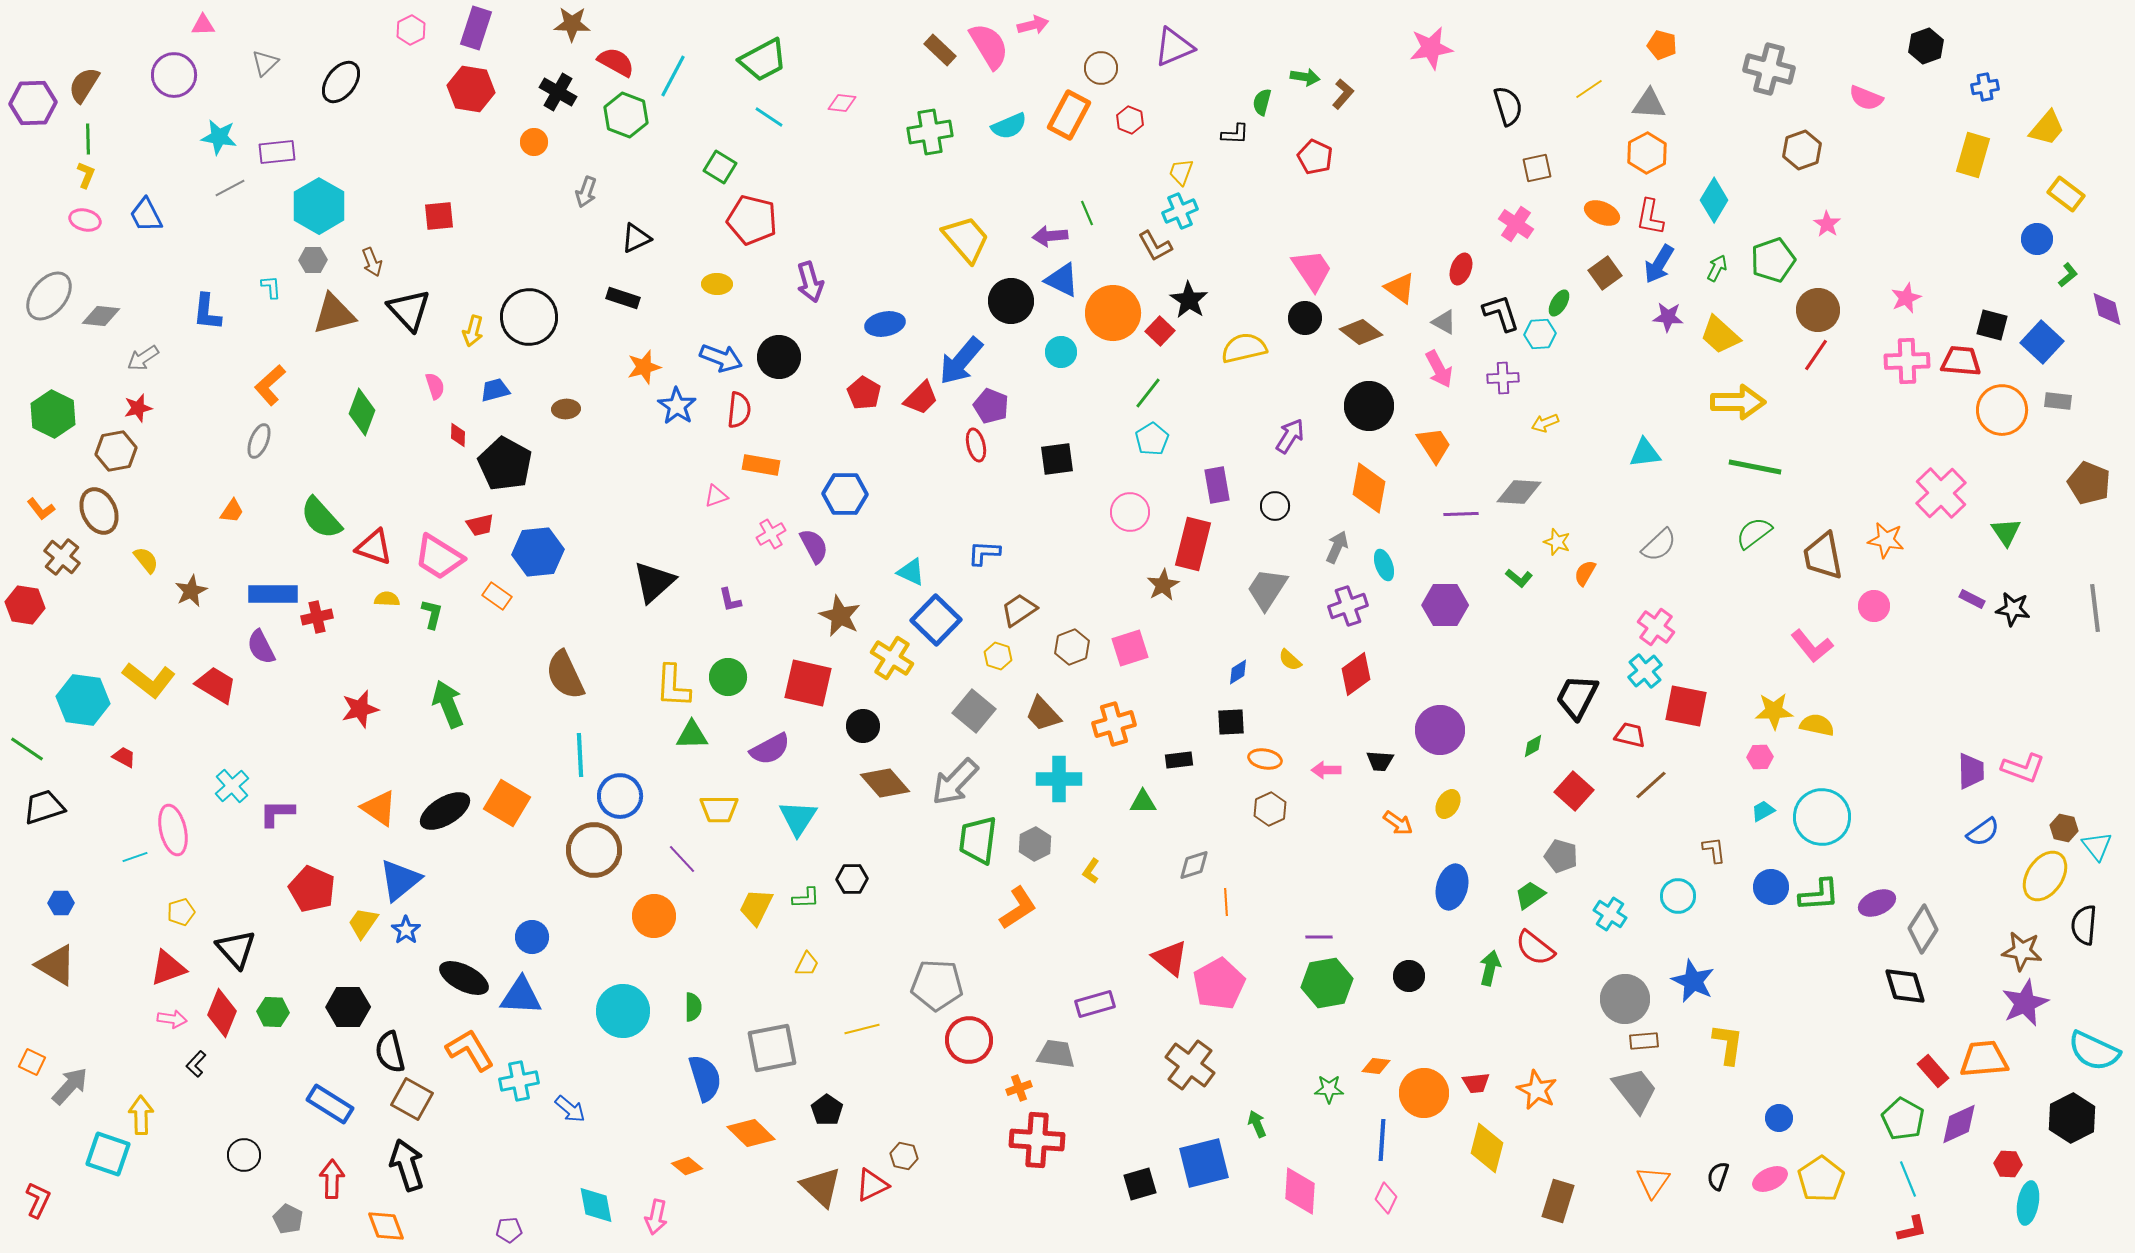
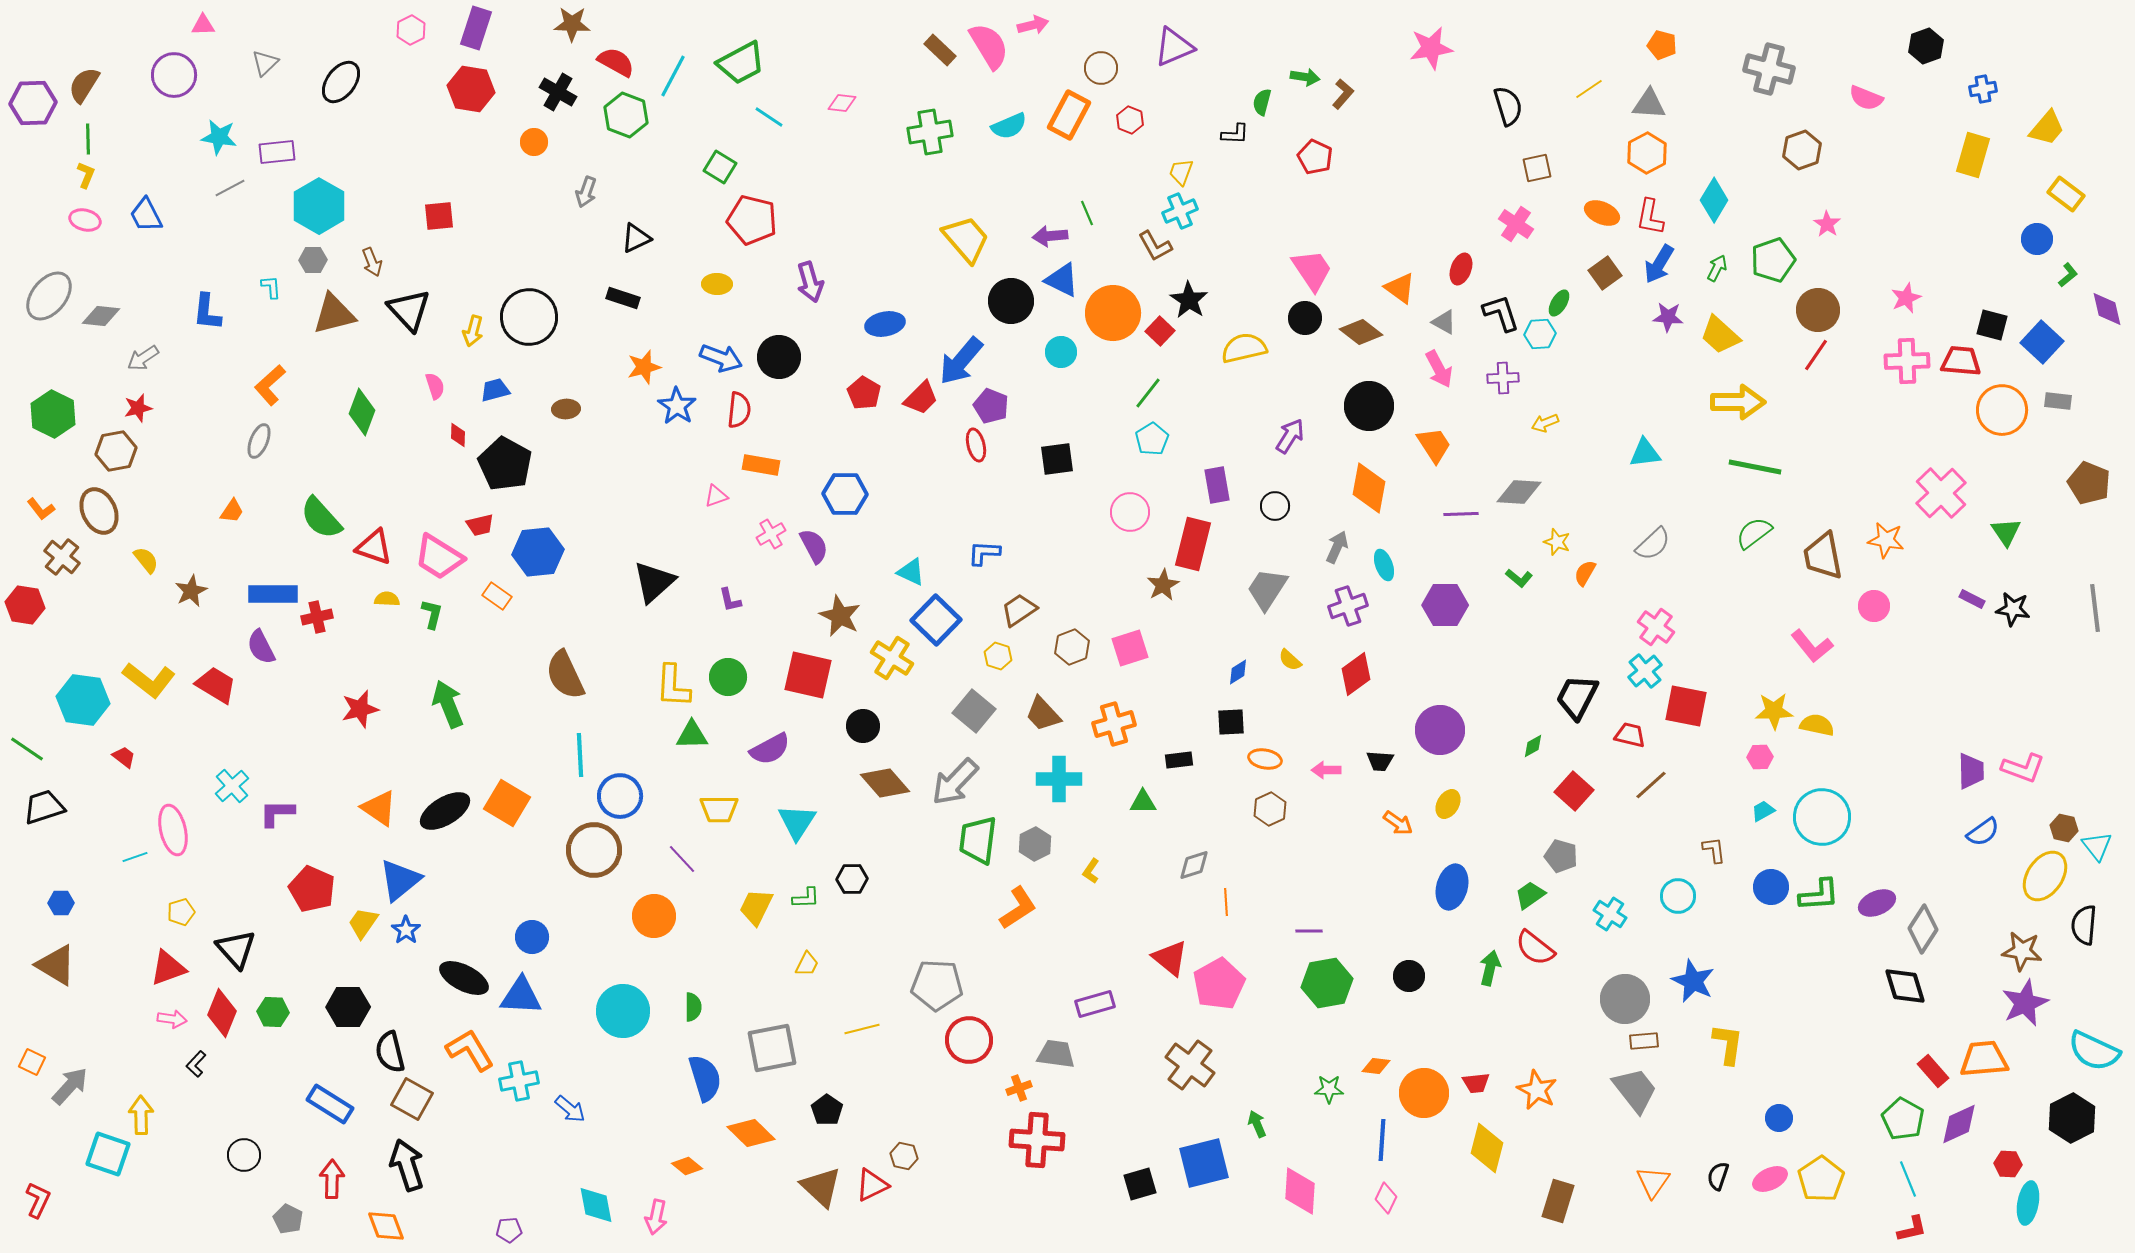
green trapezoid at (763, 60): moved 22 px left, 3 px down
blue cross at (1985, 87): moved 2 px left, 2 px down
gray semicircle at (1659, 545): moved 6 px left, 1 px up
red square at (808, 683): moved 8 px up
red trapezoid at (124, 757): rotated 10 degrees clockwise
cyan triangle at (798, 818): moved 1 px left, 4 px down
purple line at (1319, 937): moved 10 px left, 6 px up
